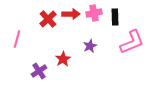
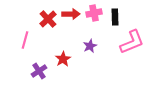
pink line: moved 8 px right, 1 px down
